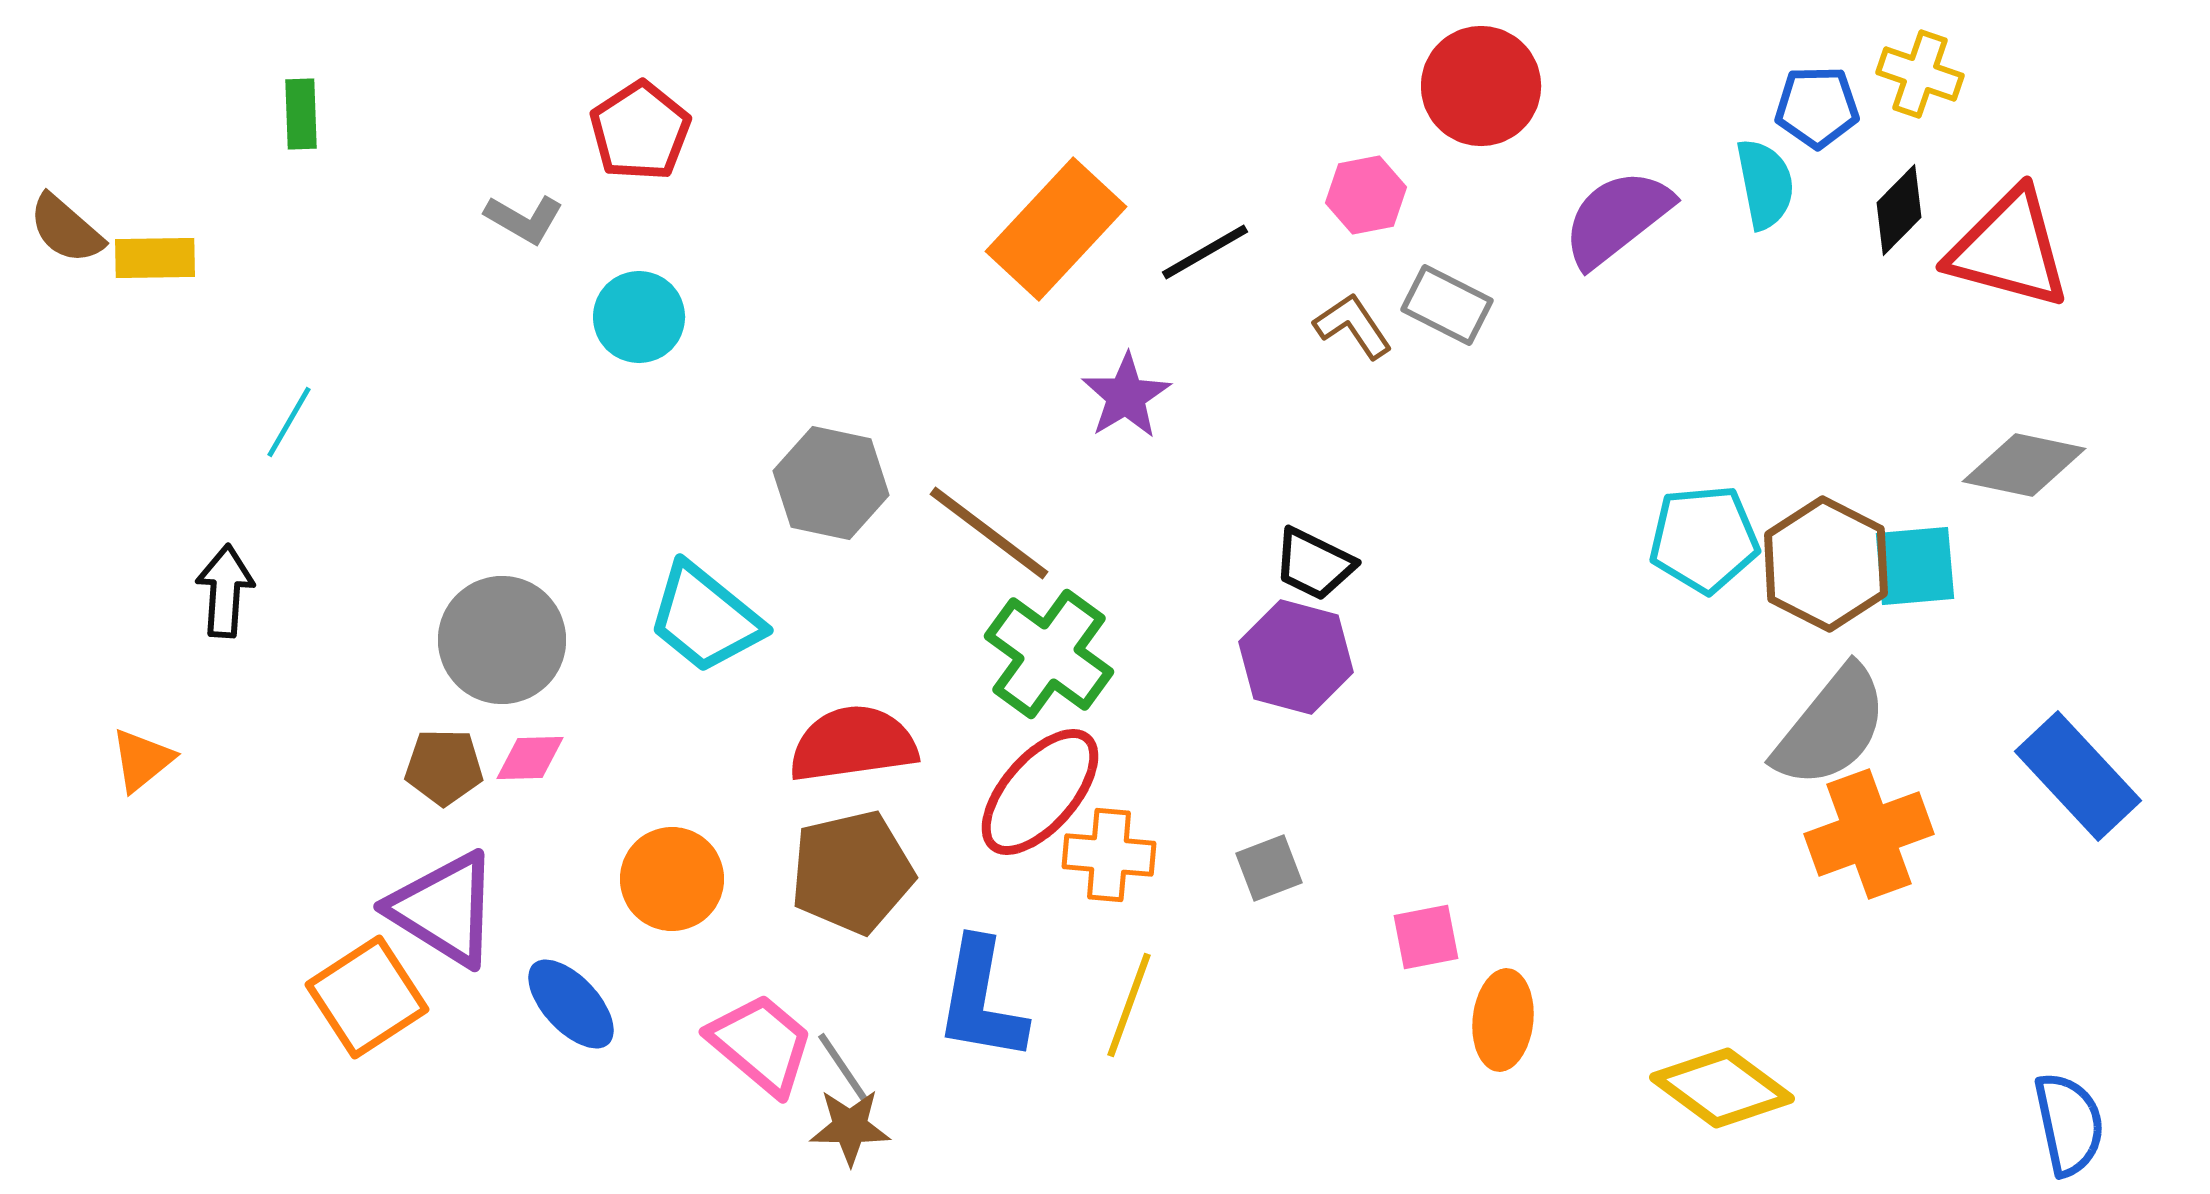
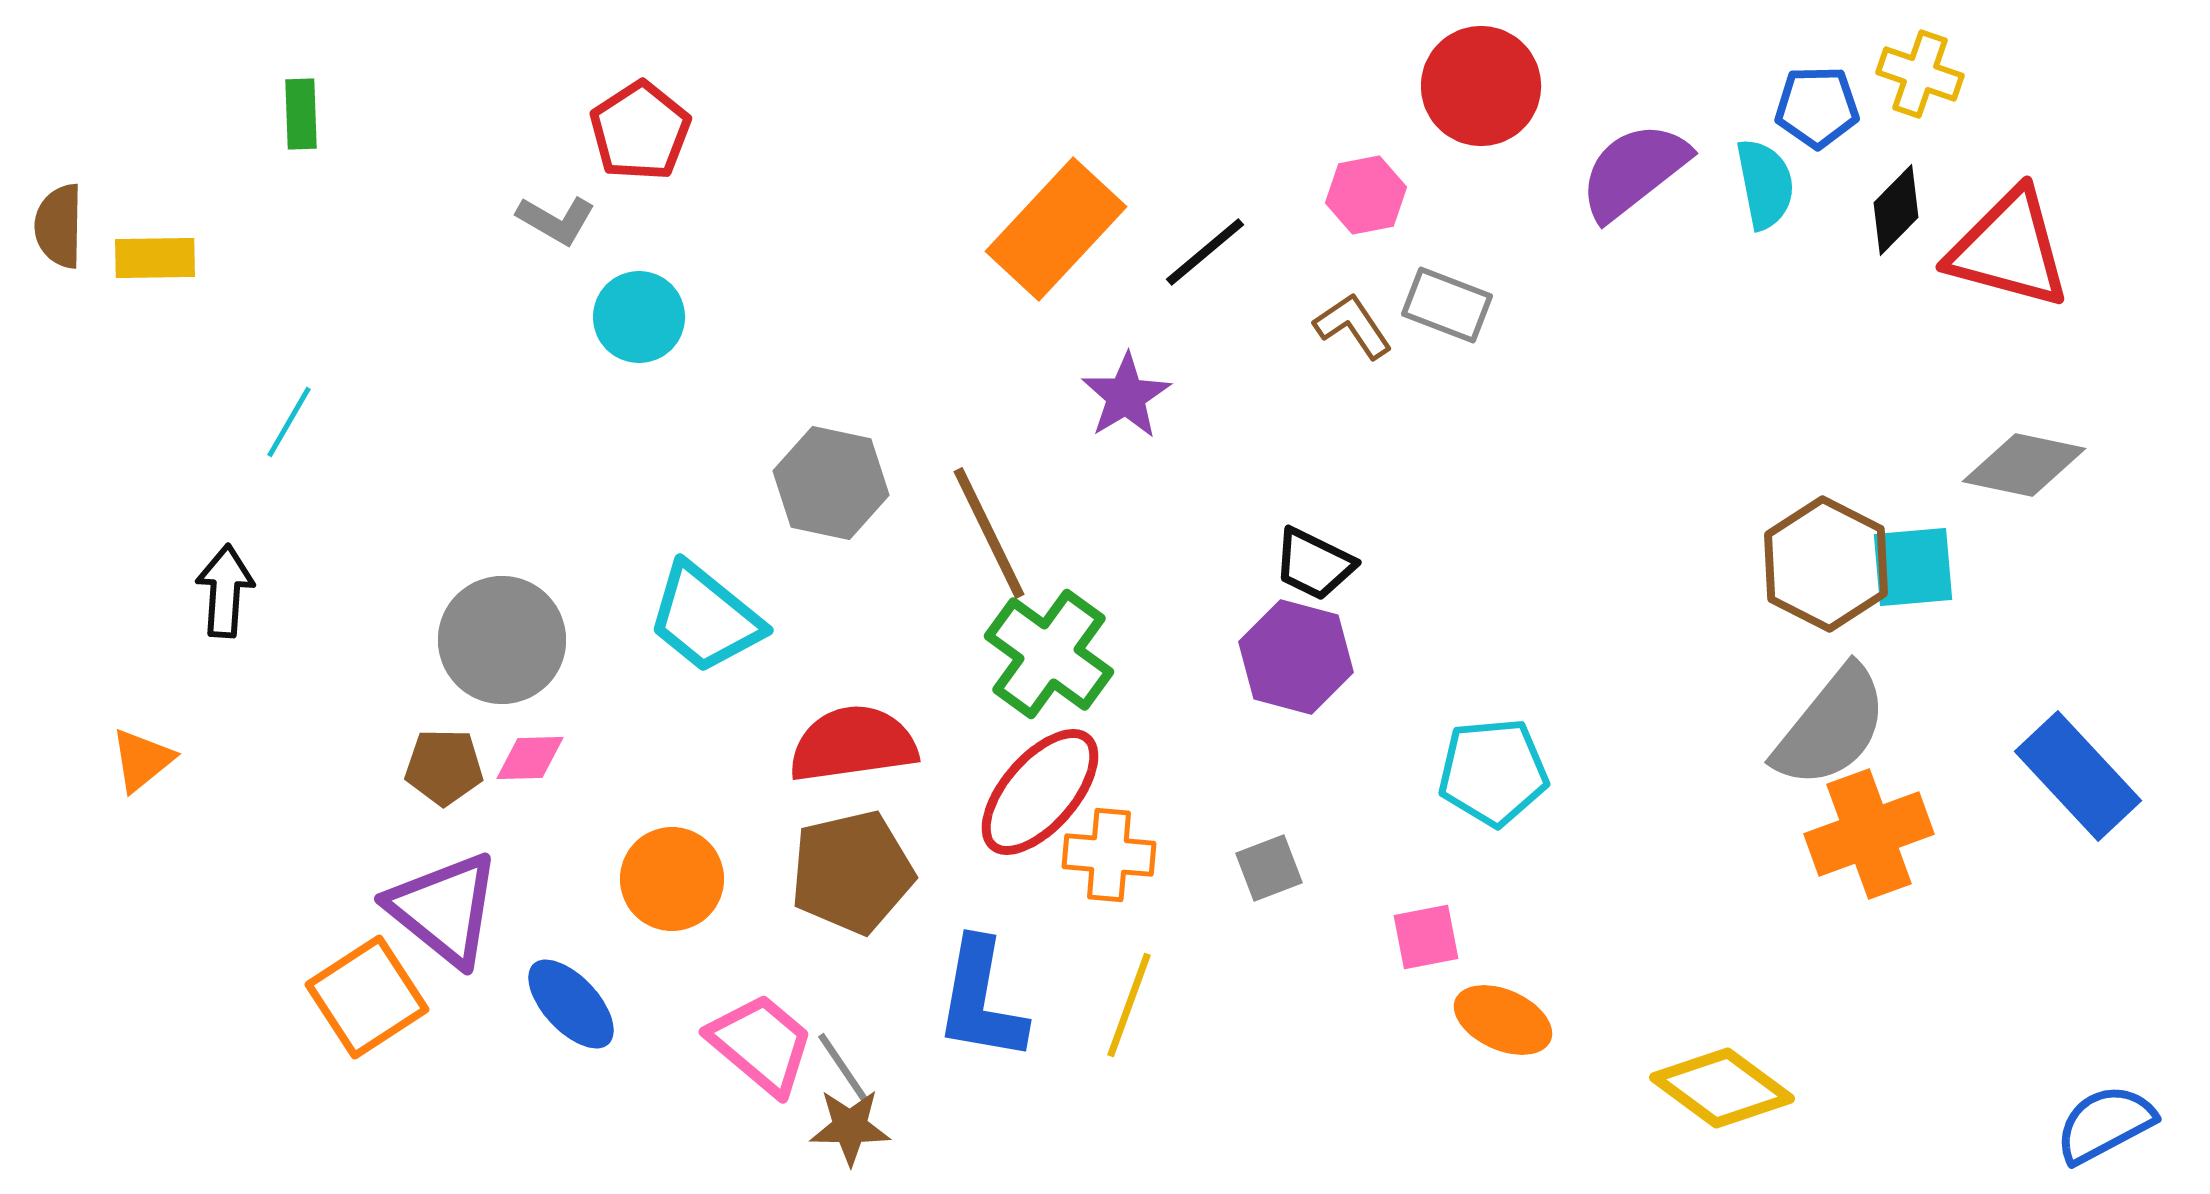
black diamond at (1899, 210): moved 3 px left
purple semicircle at (1617, 218): moved 17 px right, 47 px up
gray L-shape at (524, 219): moved 32 px right, 1 px down
brown semicircle at (66, 229): moved 7 px left, 3 px up; rotated 50 degrees clockwise
black line at (1205, 252): rotated 10 degrees counterclockwise
gray rectangle at (1447, 305): rotated 6 degrees counterclockwise
brown line at (989, 533): rotated 27 degrees clockwise
cyan pentagon at (1704, 539): moved 211 px left, 233 px down
cyan square at (1915, 566): moved 2 px left, 1 px down
purple triangle at (444, 909): rotated 7 degrees clockwise
orange ellipse at (1503, 1020): rotated 72 degrees counterclockwise
blue semicircle at (2069, 1124): moved 36 px right; rotated 106 degrees counterclockwise
